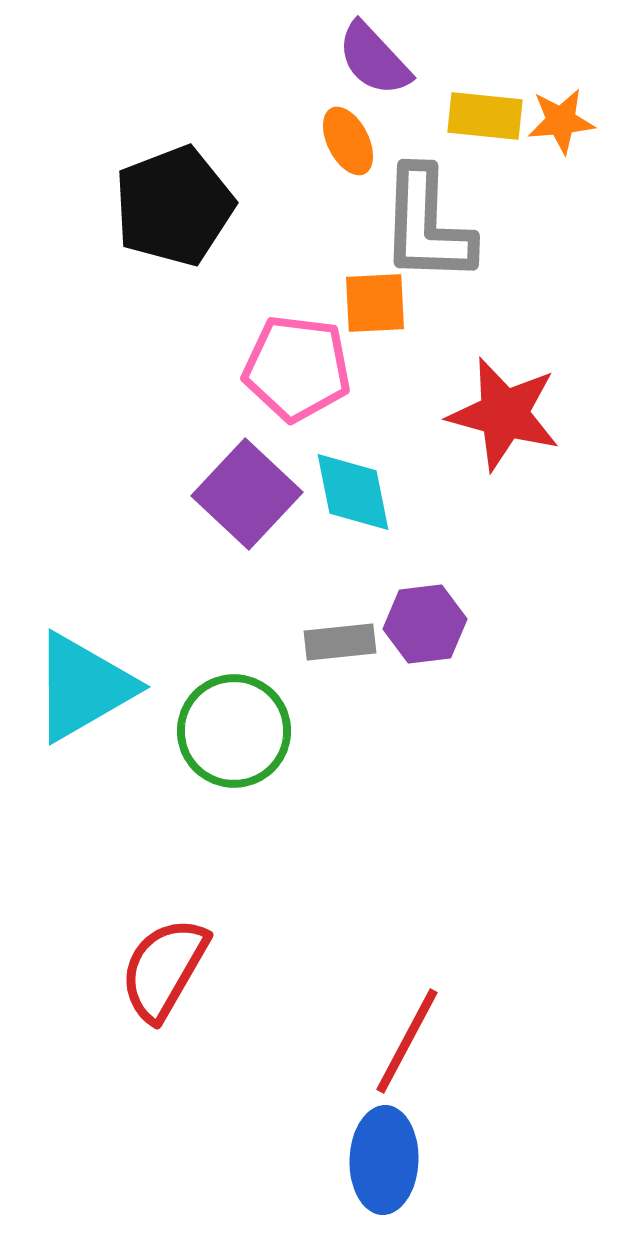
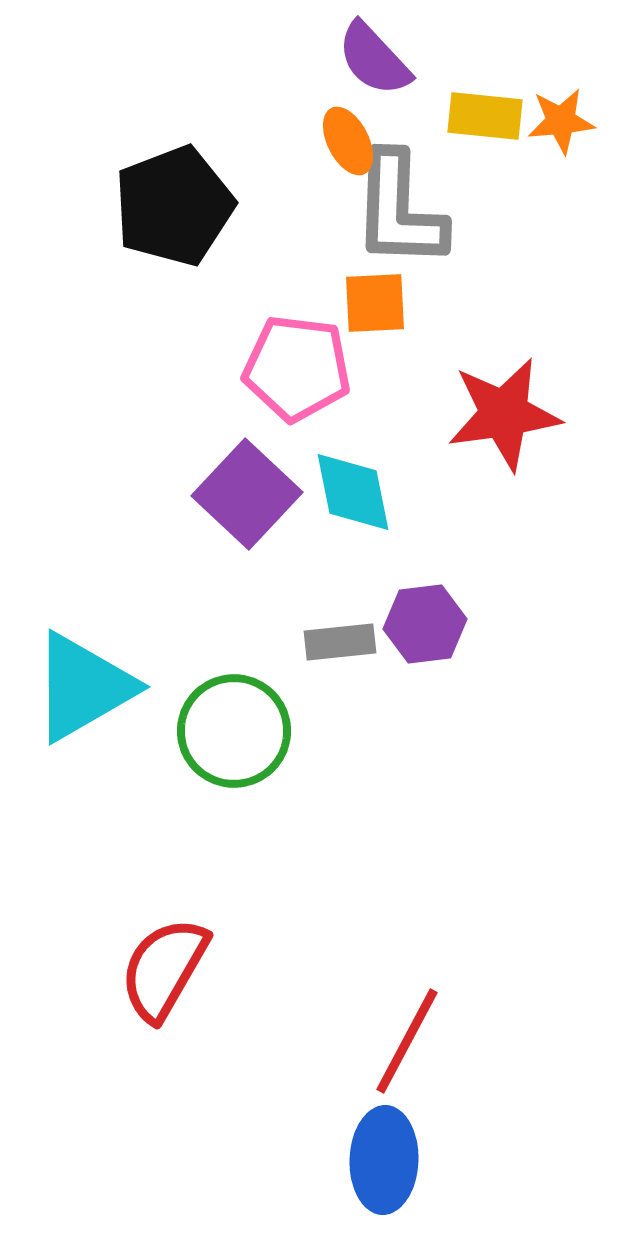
gray L-shape: moved 28 px left, 15 px up
red star: rotated 23 degrees counterclockwise
